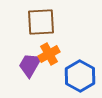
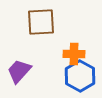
orange cross: moved 25 px right; rotated 30 degrees clockwise
purple trapezoid: moved 11 px left, 6 px down; rotated 12 degrees clockwise
